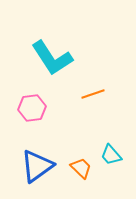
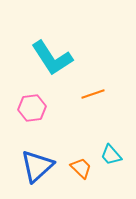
blue triangle: rotated 6 degrees counterclockwise
